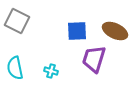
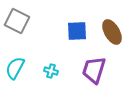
brown ellipse: moved 3 px left, 1 px down; rotated 35 degrees clockwise
purple trapezoid: moved 11 px down
cyan semicircle: rotated 40 degrees clockwise
